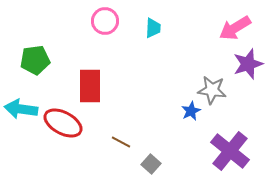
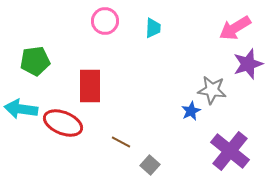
green pentagon: moved 1 px down
red ellipse: rotated 6 degrees counterclockwise
gray square: moved 1 px left, 1 px down
